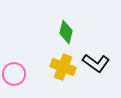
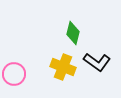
green diamond: moved 7 px right, 1 px down
black L-shape: moved 1 px right, 1 px up
